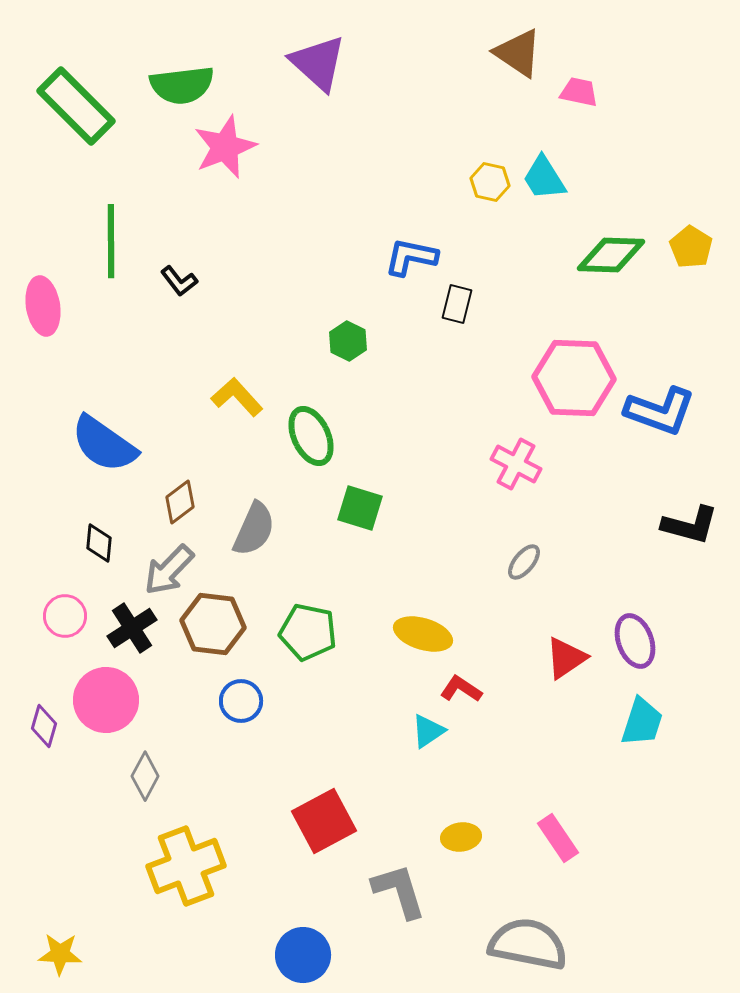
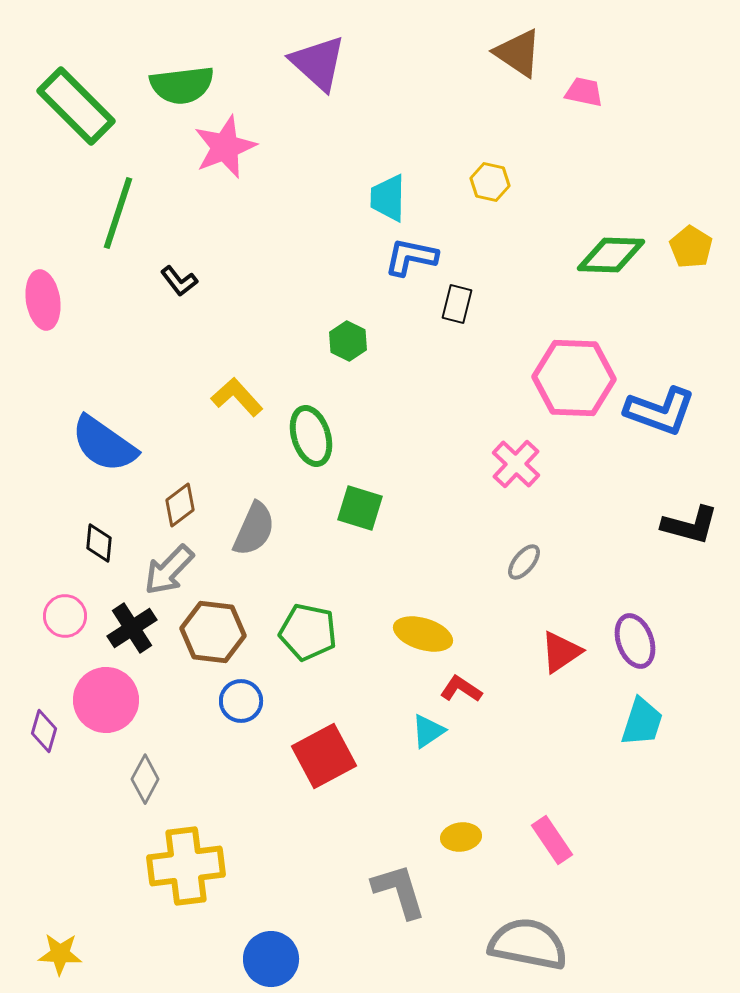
pink trapezoid at (579, 92): moved 5 px right
cyan trapezoid at (544, 178): moved 156 px left, 20 px down; rotated 33 degrees clockwise
green line at (111, 241): moved 7 px right, 28 px up; rotated 18 degrees clockwise
pink ellipse at (43, 306): moved 6 px up
green ellipse at (311, 436): rotated 8 degrees clockwise
pink cross at (516, 464): rotated 15 degrees clockwise
brown diamond at (180, 502): moved 3 px down
brown hexagon at (213, 624): moved 8 px down
red triangle at (566, 658): moved 5 px left, 6 px up
purple diamond at (44, 726): moved 5 px down
gray diamond at (145, 776): moved 3 px down
red square at (324, 821): moved 65 px up
pink rectangle at (558, 838): moved 6 px left, 2 px down
yellow cross at (186, 866): rotated 14 degrees clockwise
blue circle at (303, 955): moved 32 px left, 4 px down
